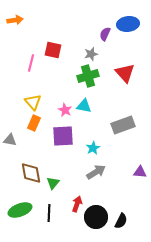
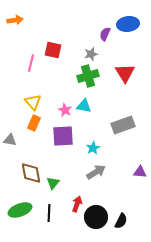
red triangle: rotated 10 degrees clockwise
